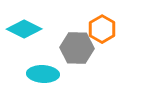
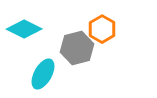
gray hexagon: rotated 16 degrees counterclockwise
cyan ellipse: rotated 64 degrees counterclockwise
